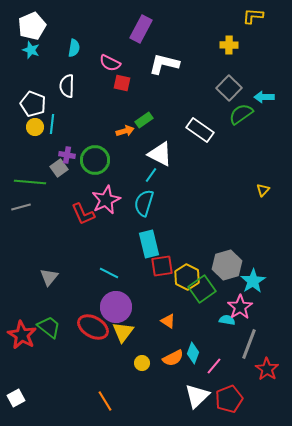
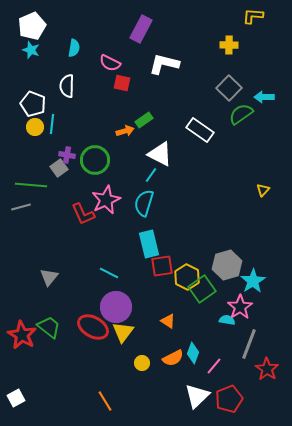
green line at (30, 182): moved 1 px right, 3 px down
